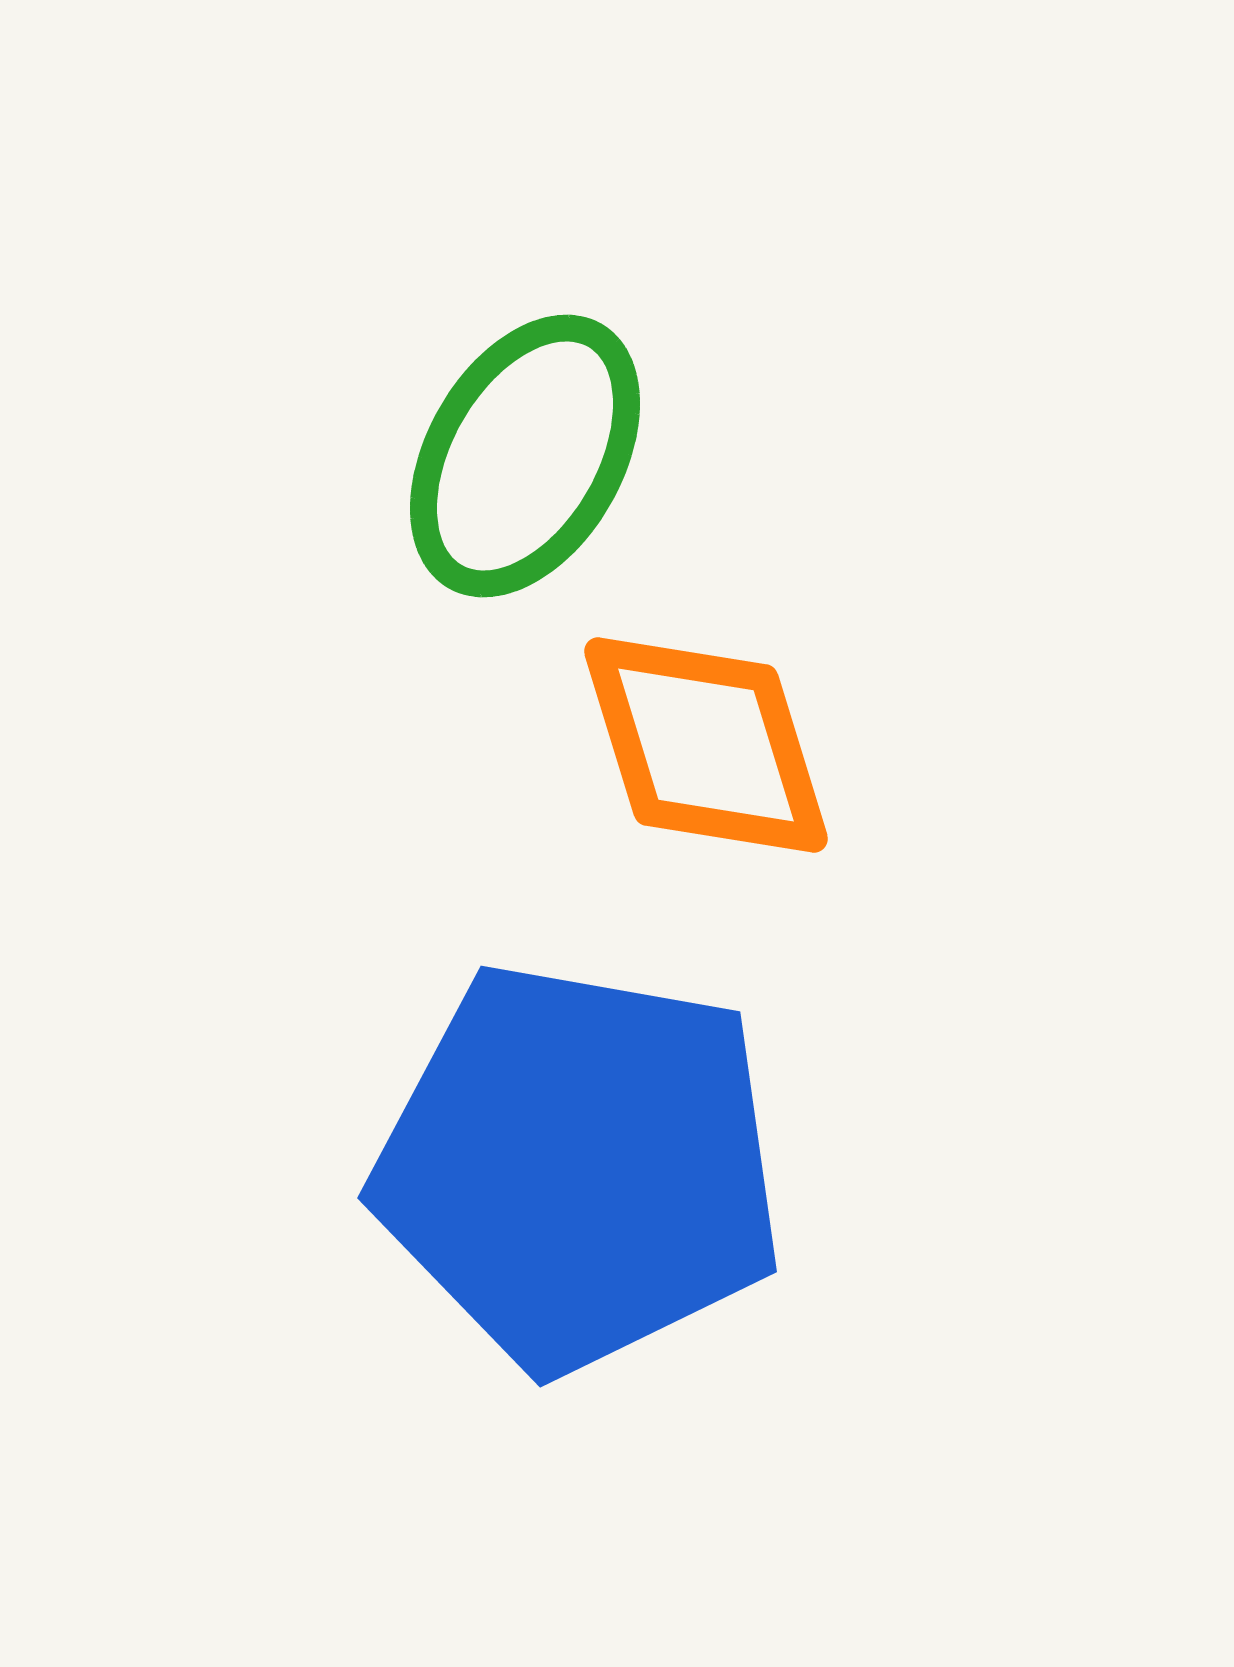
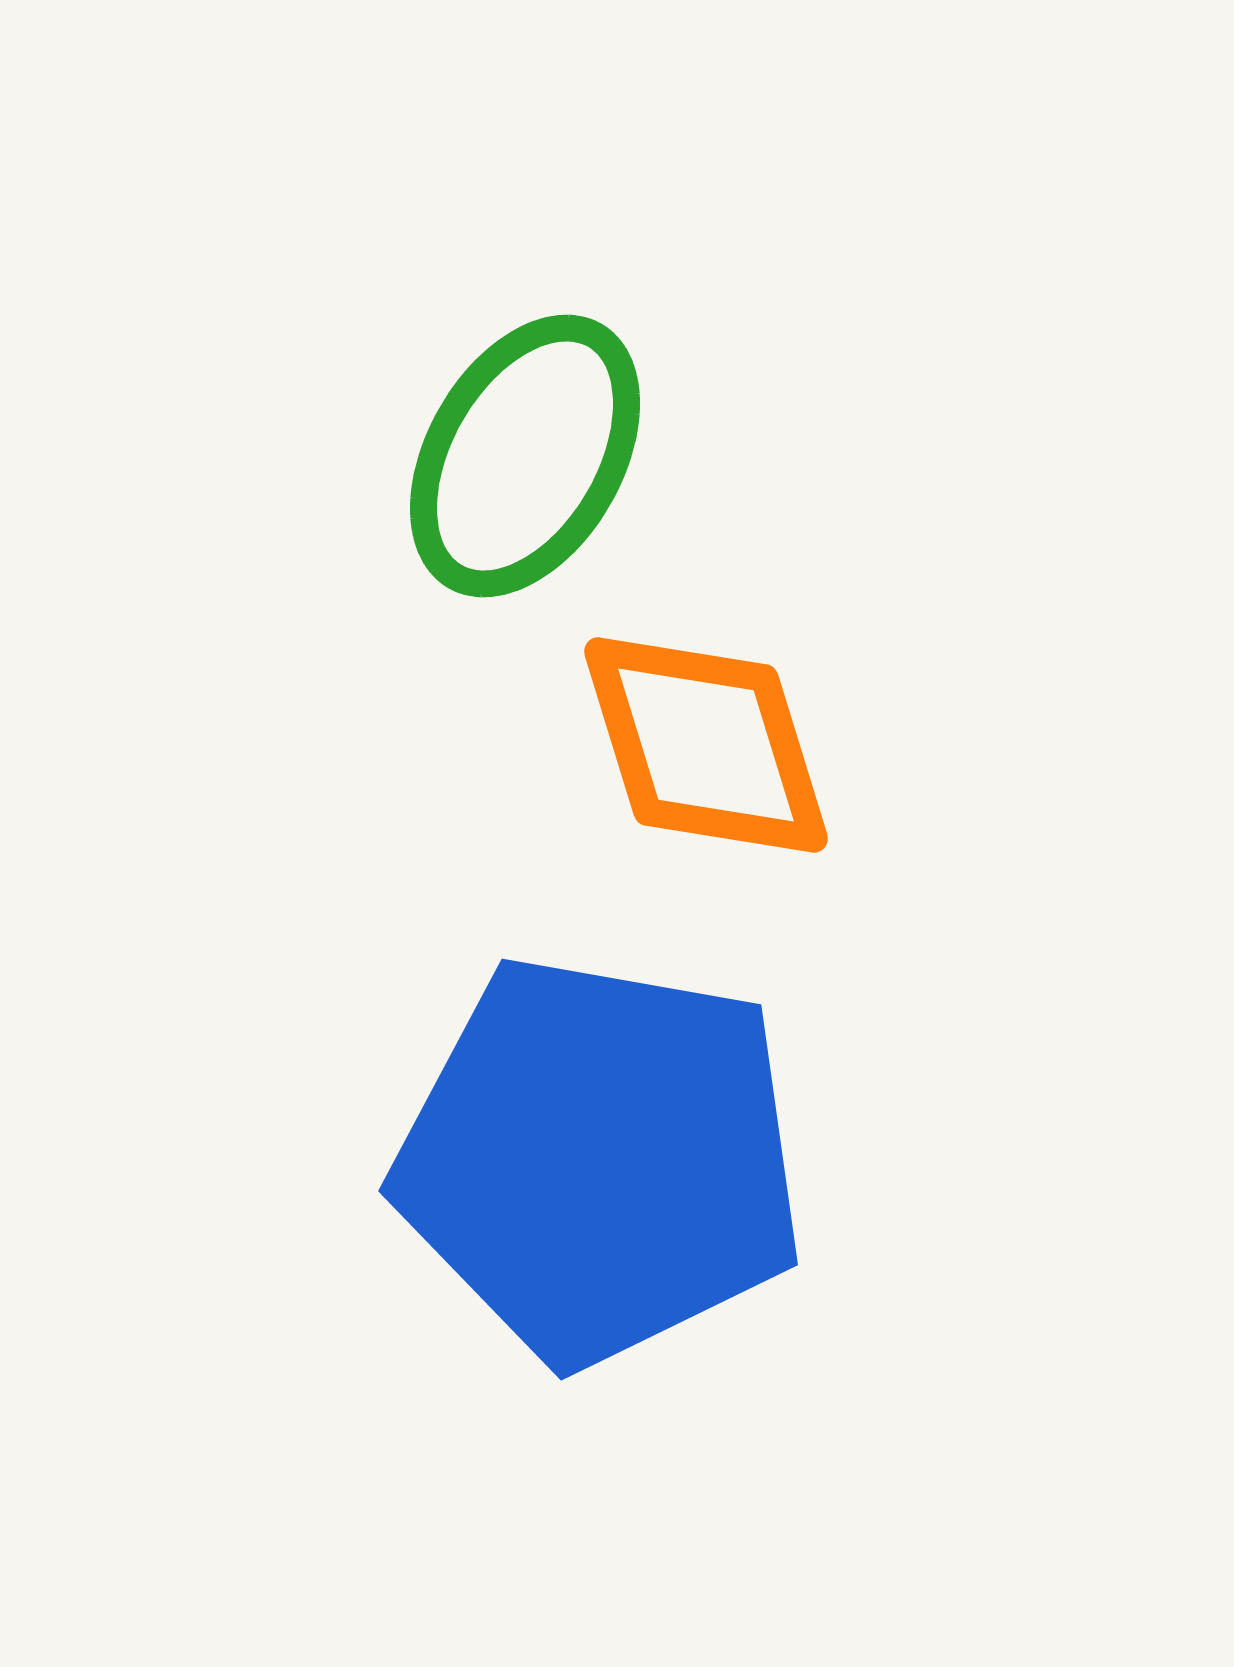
blue pentagon: moved 21 px right, 7 px up
